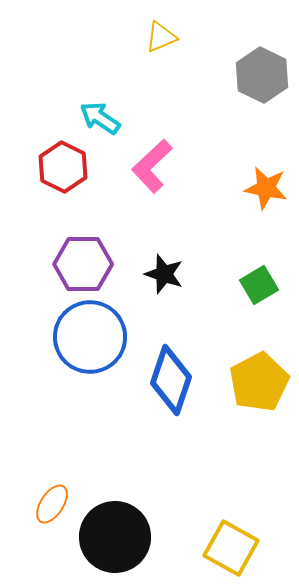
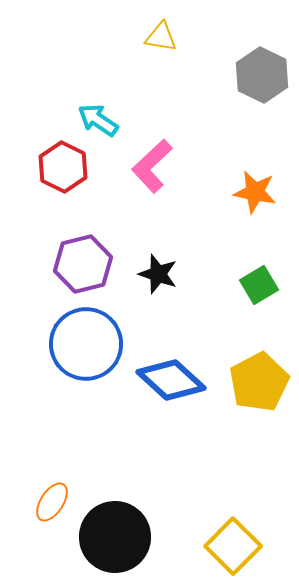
yellow triangle: rotated 32 degrees clockwise
cyan arrow: moved 2 px left, 2 px down
orange star: moved 11 px left, 4 px down
purple hexagon: rotated 14 degrees counterclockwise
black star: moved 6 px left
blue circle: moved 4 px left, 7 px down
blue diamond: rotated 66 degrees counterclockwise
orange ellipse: moved 2 px up
yellow square: moved 2 px right, 2 px up; rotated 16 degrees clockwise
